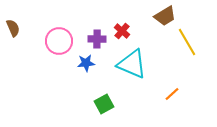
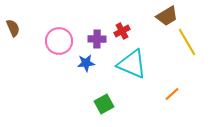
brown trapezoid: moved 2 px right
red cross: rotated 21 degrees clockwise
